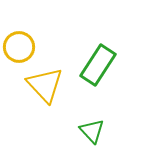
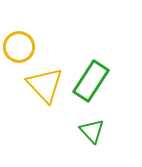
green rectangle: moved 7 px left, 16 px down
